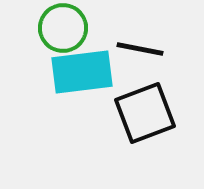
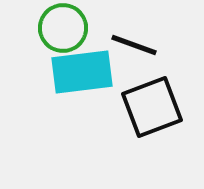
black line: moved 6 px left, 4 px up; rotated 9 degrees clockwise
black square: moved 7 px right, 6 px up
